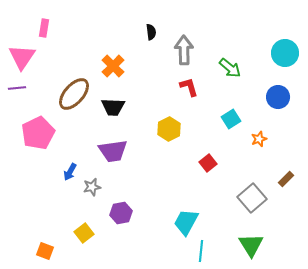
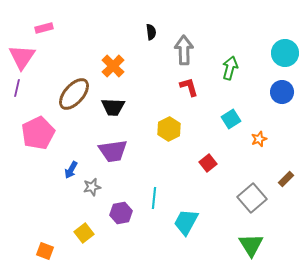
pink rectangle: rotated 66 degrees clockwise
green arrow: rotated 115 degrees counterclockwise
purple line: rotated 72 degrees counterclockwise
blue circle: moved 4 px right, 5 px up
blue arrow: moved 1 px right, 2 px up
cyan line: moved 47 px left, 53 px up
